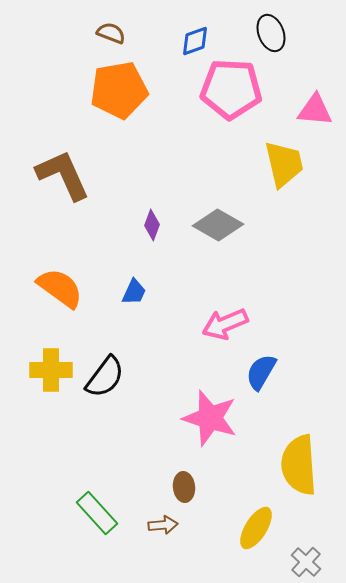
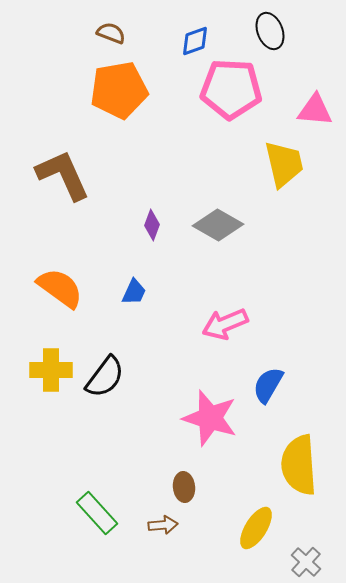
black ellipse: moved 1 px left, 2 px up
blue semicircle: moved 7 px right, 13 px down
